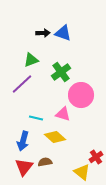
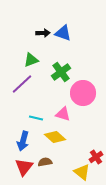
pink circle: moved 2 px right, 2 px up
